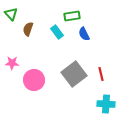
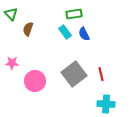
green rectangle: moved 2 px right, 2 px up
cyan rectangle: moved 8 px right
pink circle: moved 1 px right, 1 px down
